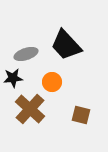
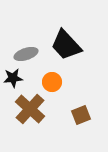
brown square: rotated 36 degrees counterclockwise
